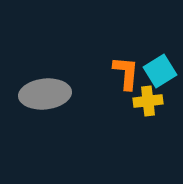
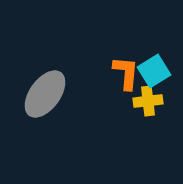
cyan square: moved 6 px left
gray ellipse: rotated 48 degrees counterclockwise
